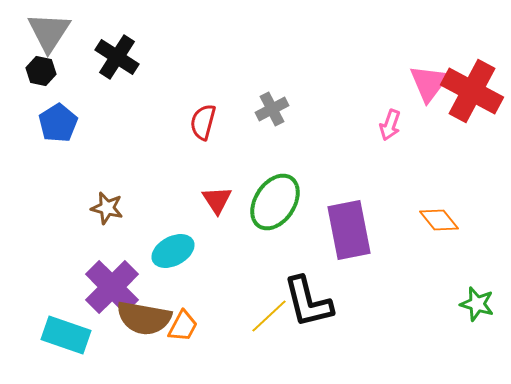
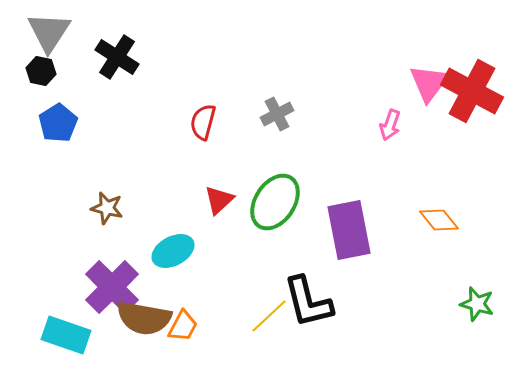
gray cross: moved 5 px right, 5 px down
red triangle: moved 2 px right; rotated 20 degrees clockwise
